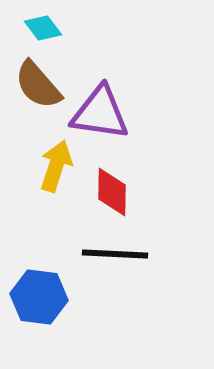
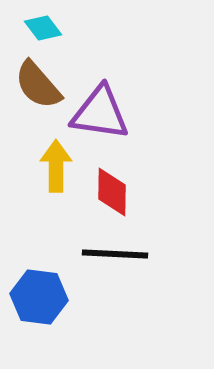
yellow arrow: rotated 18 degrees counterclockwise
